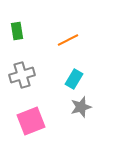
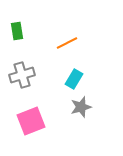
orange line: moved 1 px left, 3 px down
